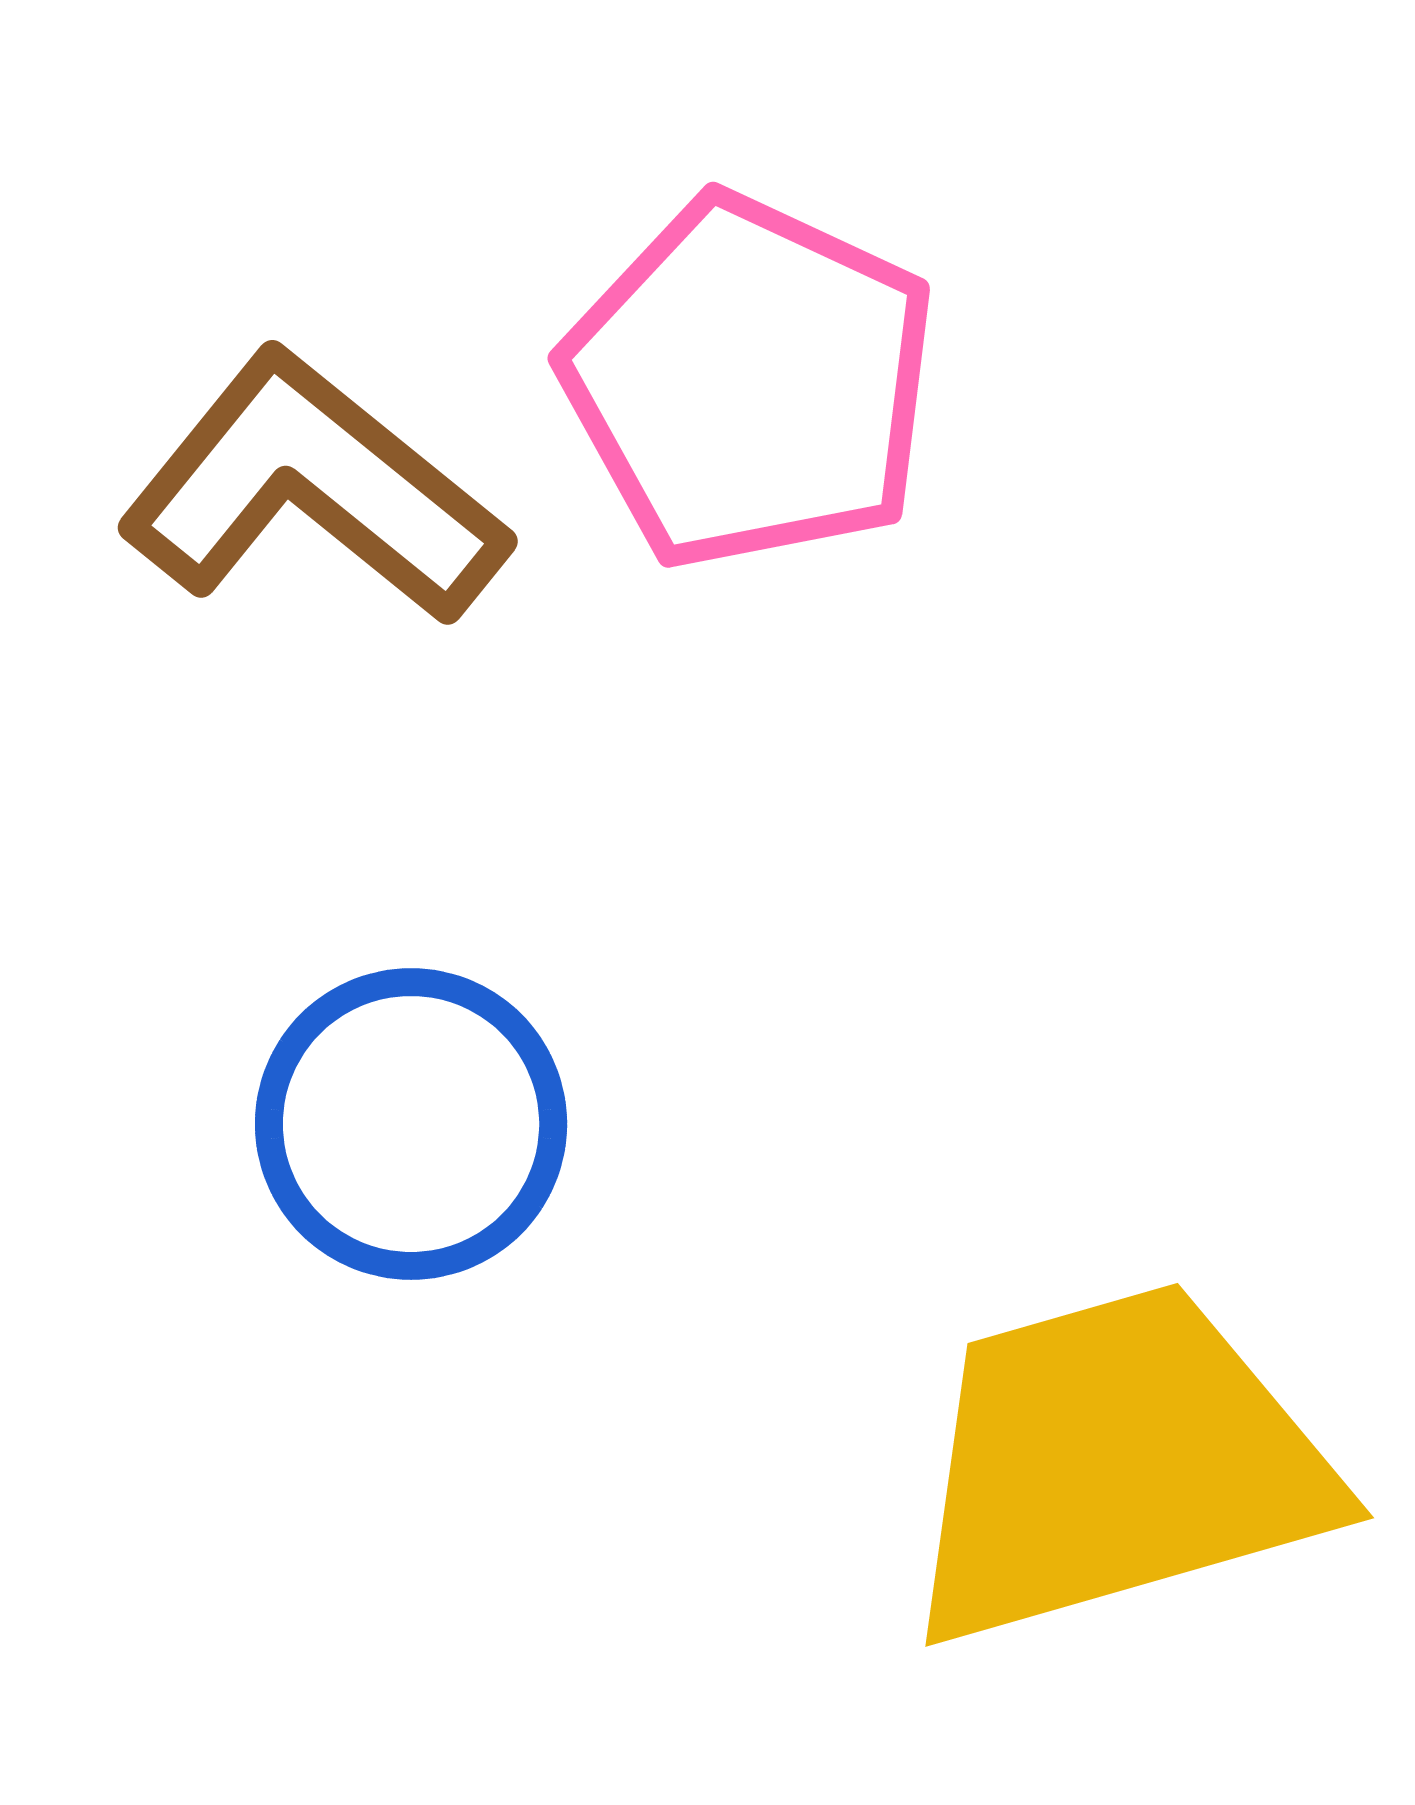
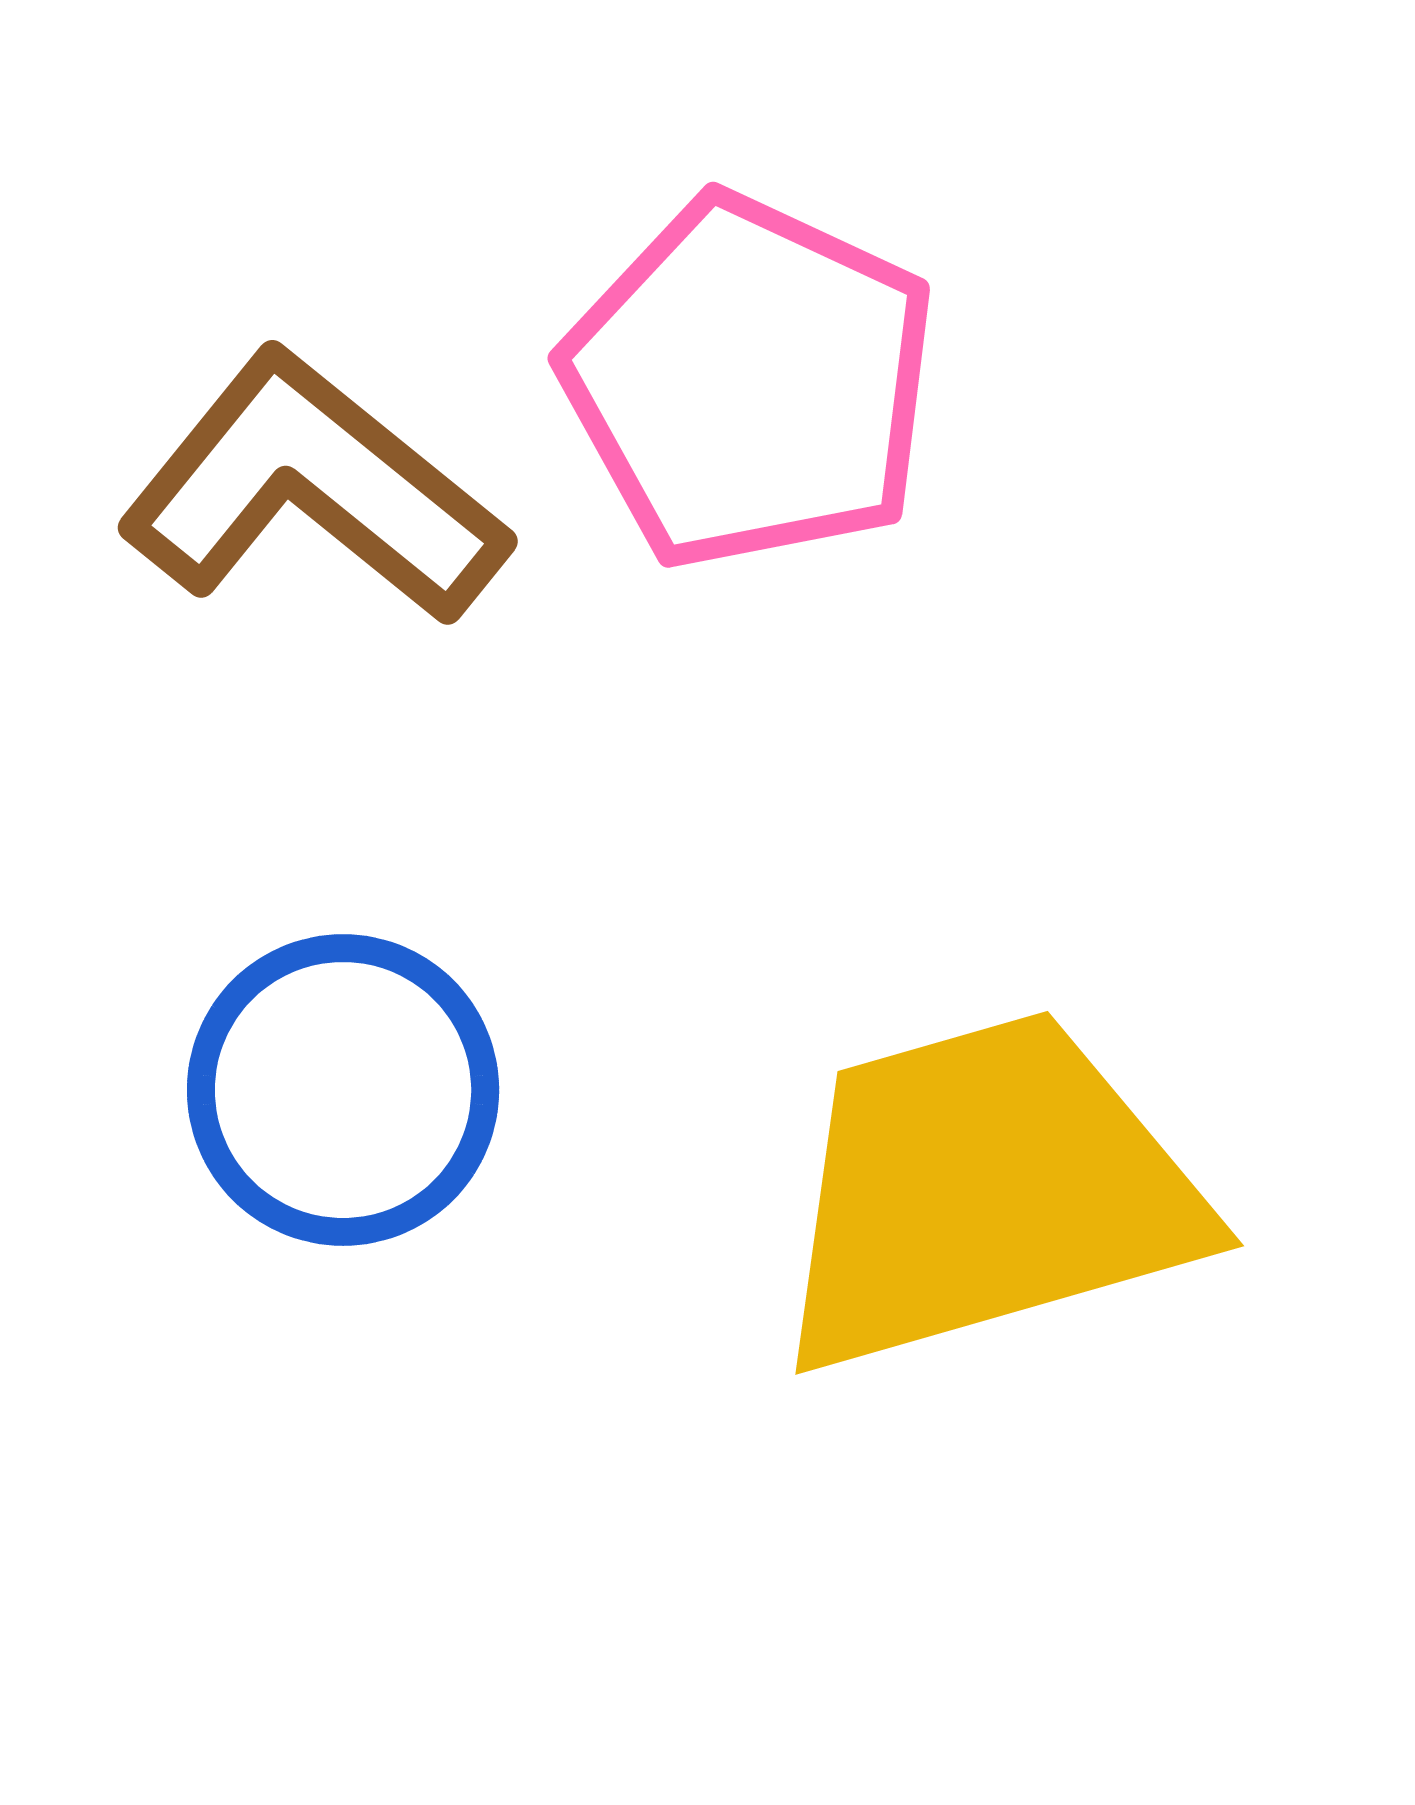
blue circle: moved 68 px left, 34 px up
yellow trapezoid: moved 130 px left, 272 px up
